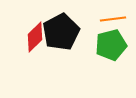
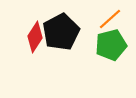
orange line: moved 3 px left; rotated 35 degrees counterclockwise
red diamond: rotated 12 degrees counterclockwise
